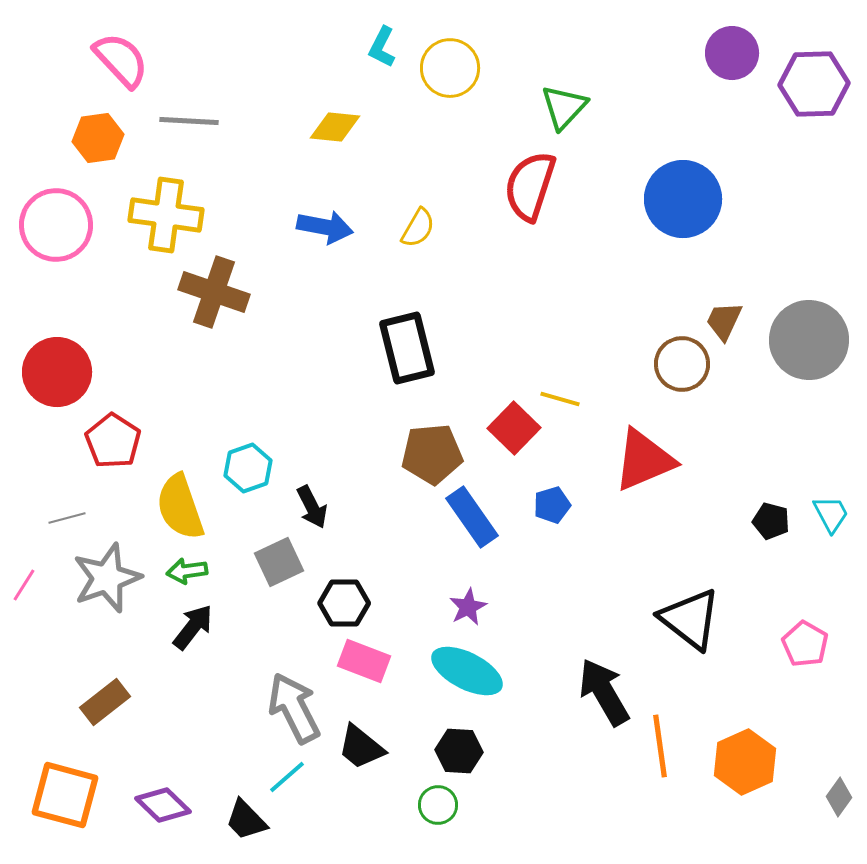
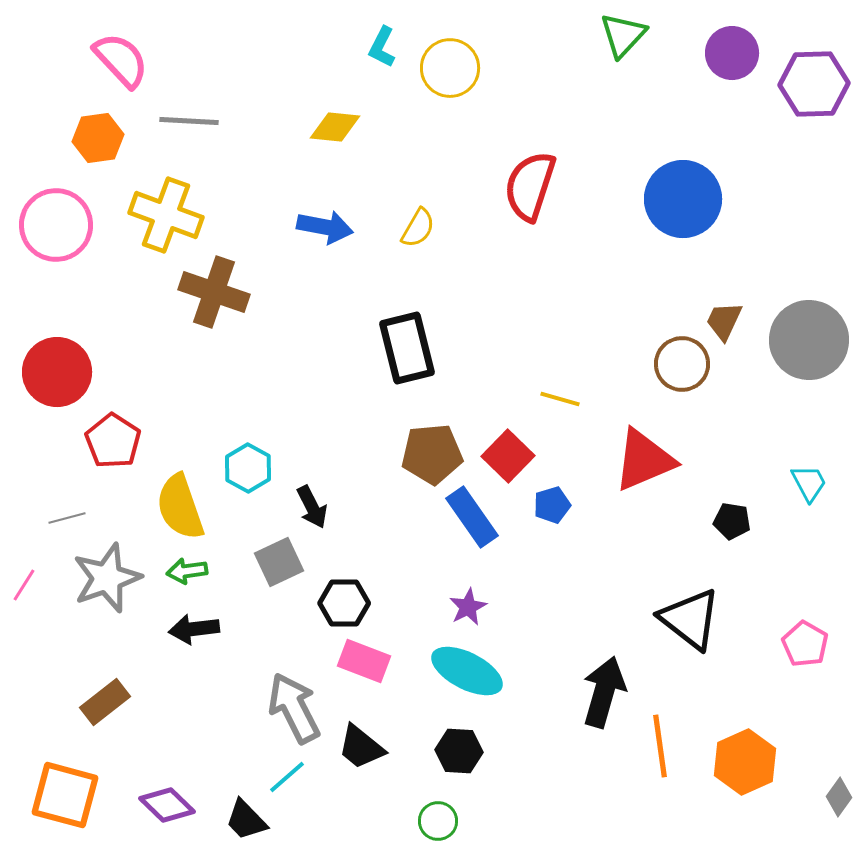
green triangle at (564, 107): moved 59 px right, 72 px up
yellow cross at (166, 215): rotated 12 degrees clockwise
red square at (514, 428): moved 6 px left, 28 px down
cyan hexagon at (248, 468): rotated 12 degrees counterclockwise
cyan trapezoid at (831, 514): moved 22 px left, 31 px up
black pentagon at (771, 521): moved 39 px left; rotated 6 degrees counterclockwise
black arrow at (193, 627): moved 1 px right, 2 px down; rotated 135 degrees counterclockwise
black arrow at (604, 692): rotated 46 degrees clockwise
purple diamond at (163, 805): moved 4 px right
green circle at (438, 805): moved 16 px down
